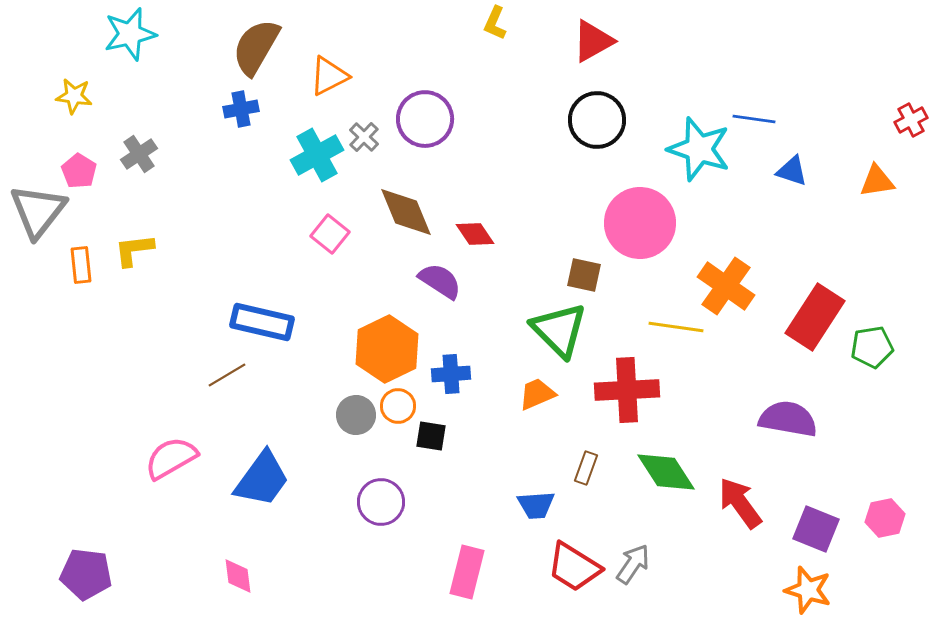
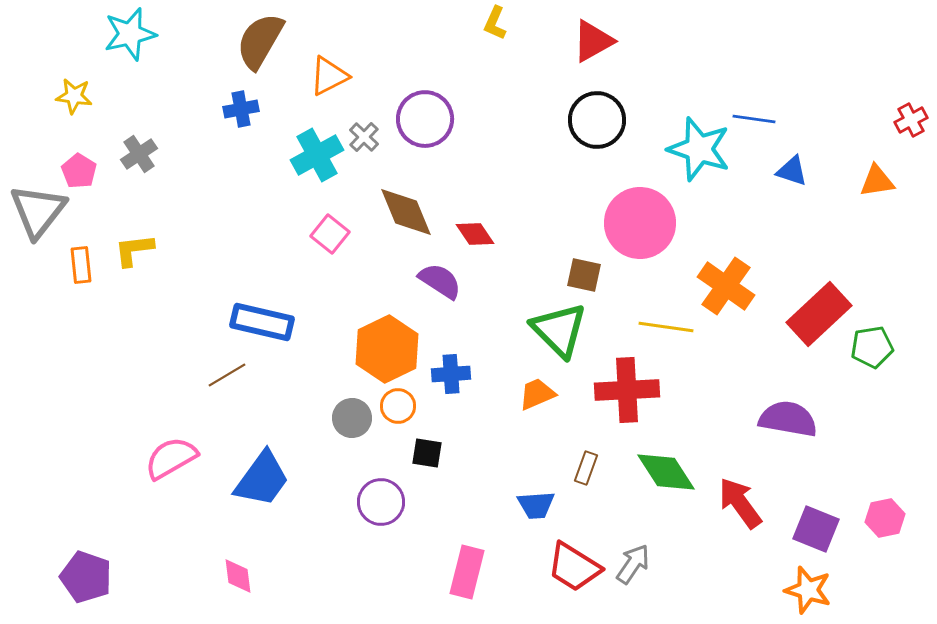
brown semicircle at (256, 47): moved 4 px right, 6 px up
red rectangle at (815, 317): moved 4 px right, 3 px up; rotated 14 degrees clockwise
yellow line at (676, 327): moved 10 px left
gray circle at (356, 415): moved 4 px left, 3 px down
black square at (431, 436): moved 4 px left, 17 px down
purple pentagon at (86, 574): moved 3 px down; rotated 12 degrees clockwise
